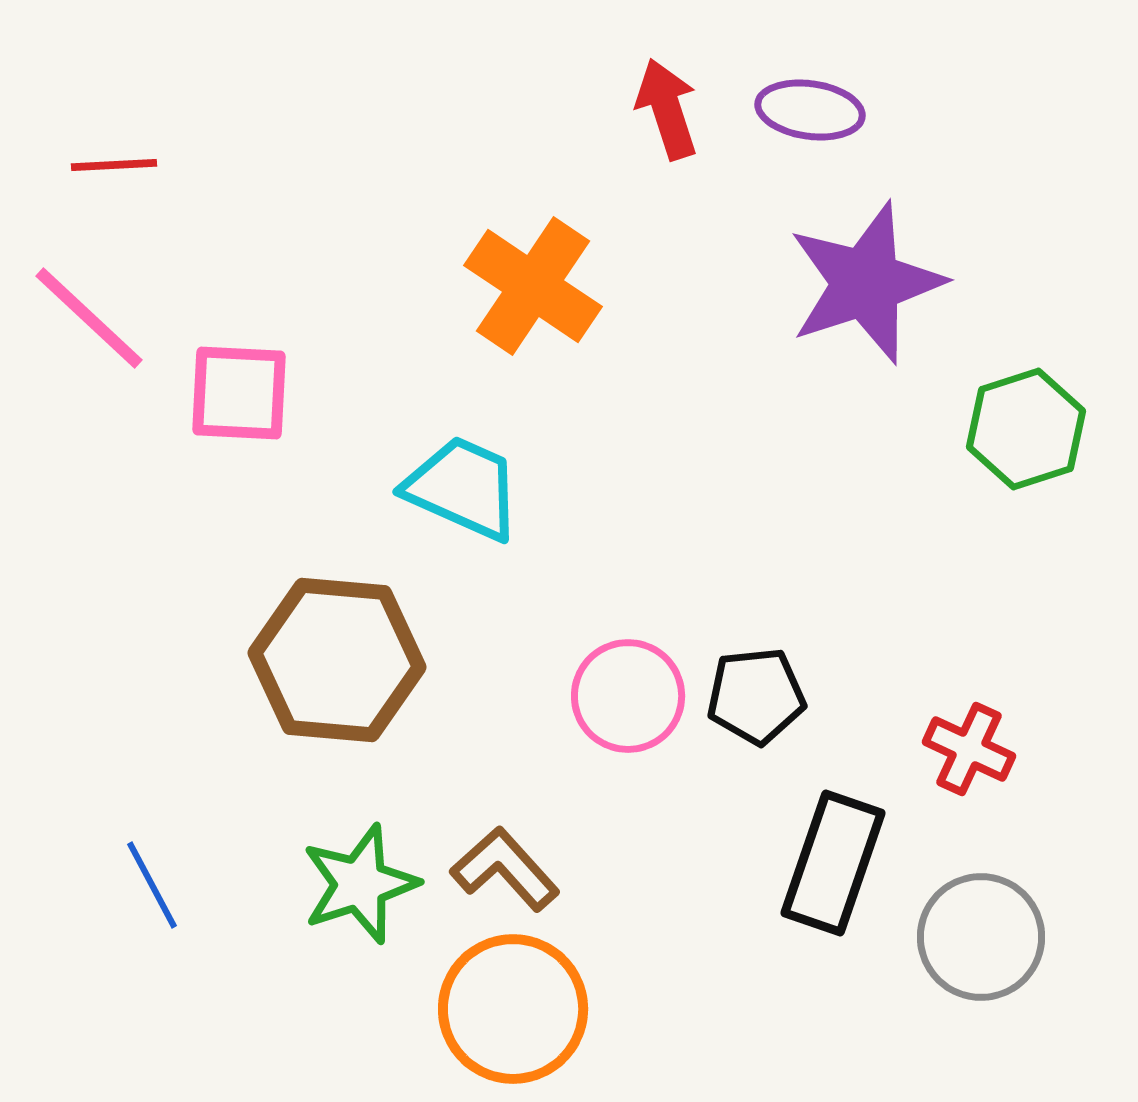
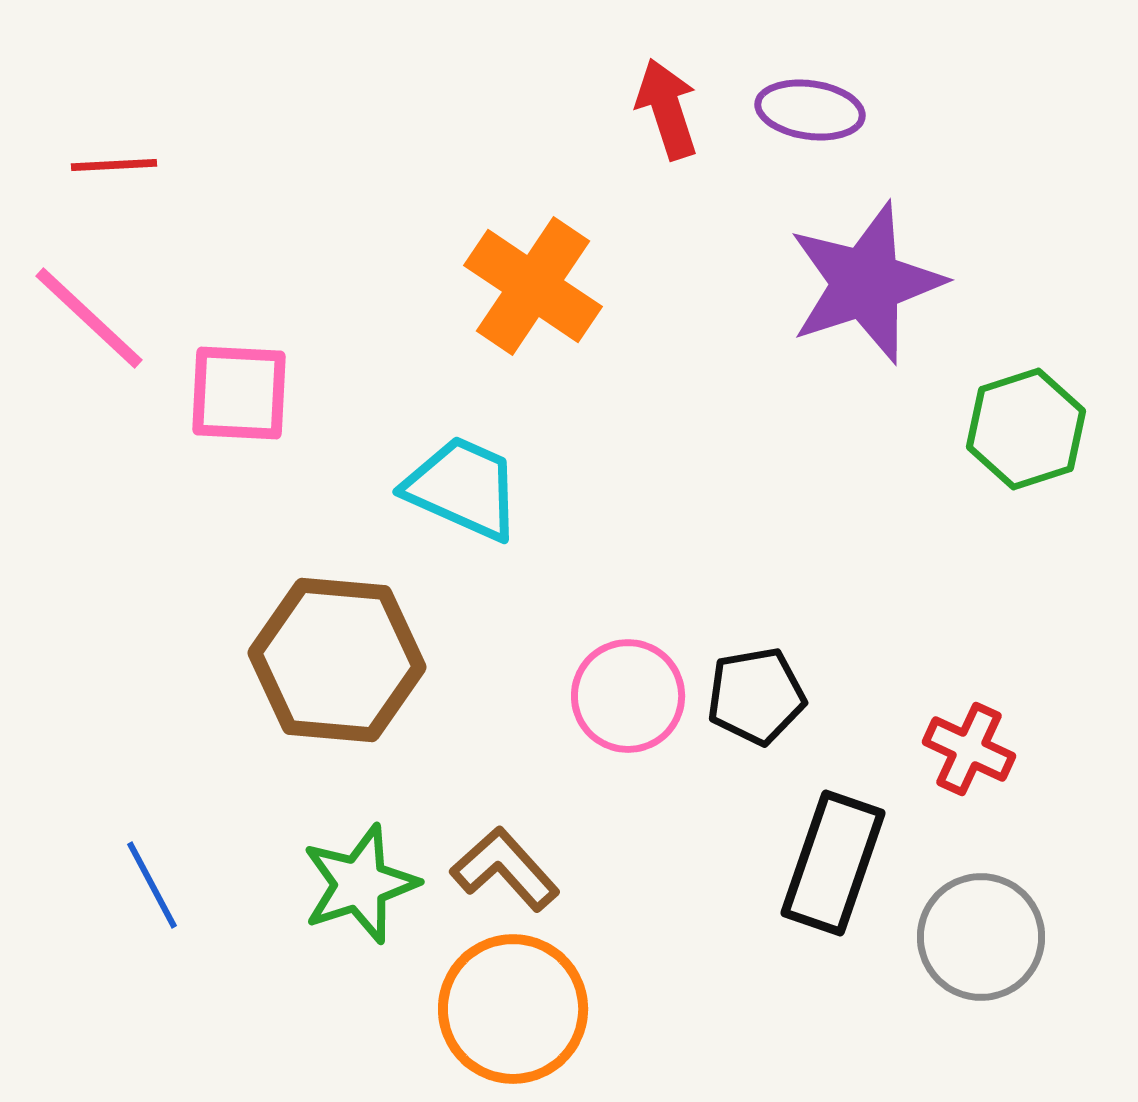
black pentagon: rotated 4 degrees counterclockwise
